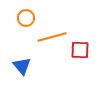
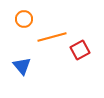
orange circle: moved 2 px left, 1 px down
red square: rotated 30 degrees counterclockwise
